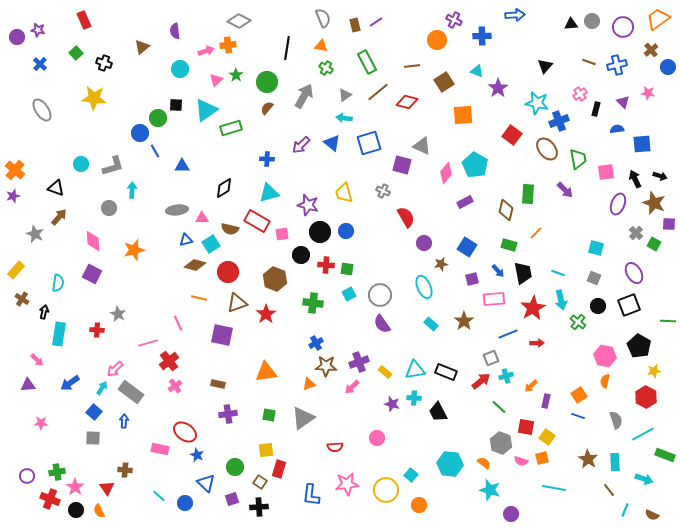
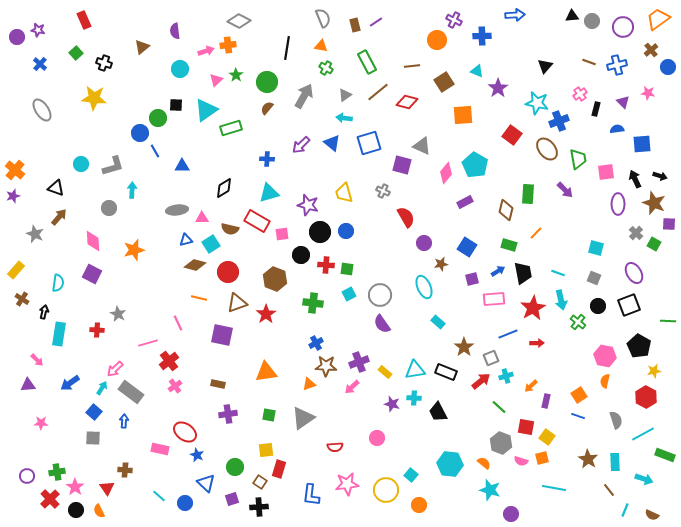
black triangle at (571, 24): moved 1 px right, 8 px up
purple ellipse at (618, 204): rotated 20 degrees counterclockwise
blue arrow at (498, 271): rotated 80 degrees counterclockwise
brown star at (464, 321): moved 26 px down
cyan rectangle at (431, 324): moved 7 px right, 2 px up
red cross at (50, 499): rotated 24 degrees clockwise
